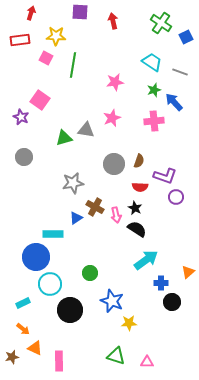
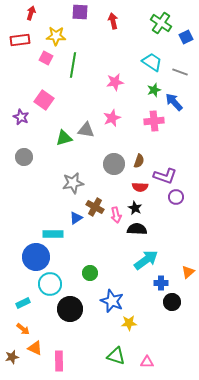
pink square at (40, 100): moved 4 px right
black semicircle at (137, 229): rotated 30 degrees counterclockwise
black circle at (70, 310): moved 1 px up
